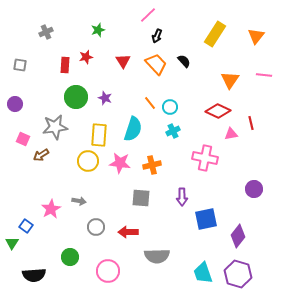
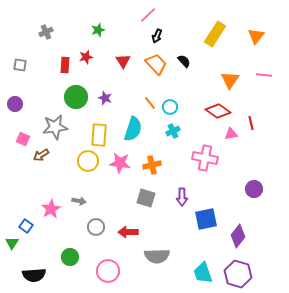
red diamond at (218, 111): rotated 10 degrees clockwise
gray square at (141, 198): moved 5 px right; rotated 12 degrees clockwise
